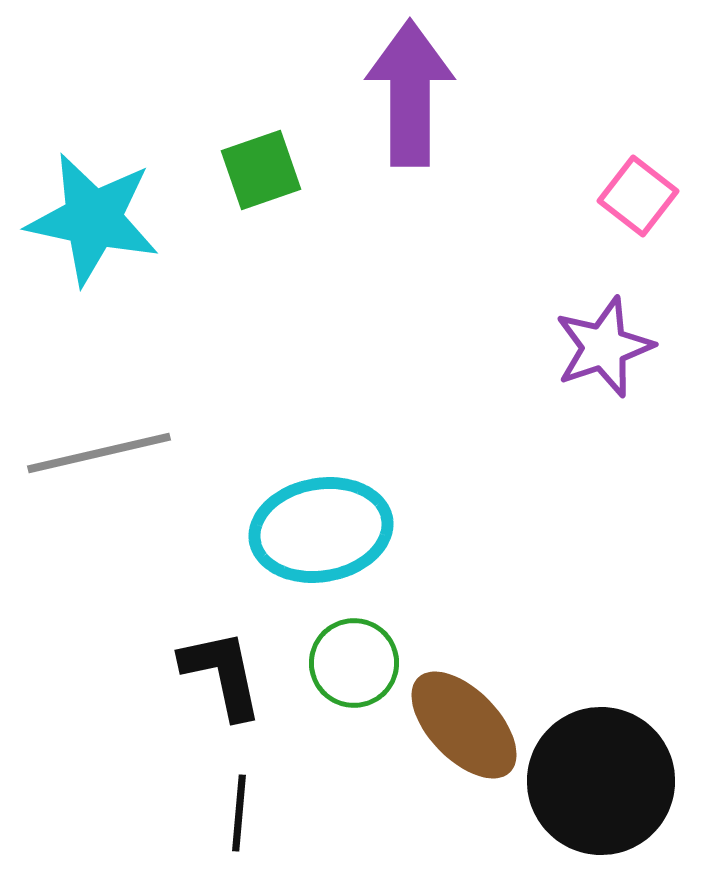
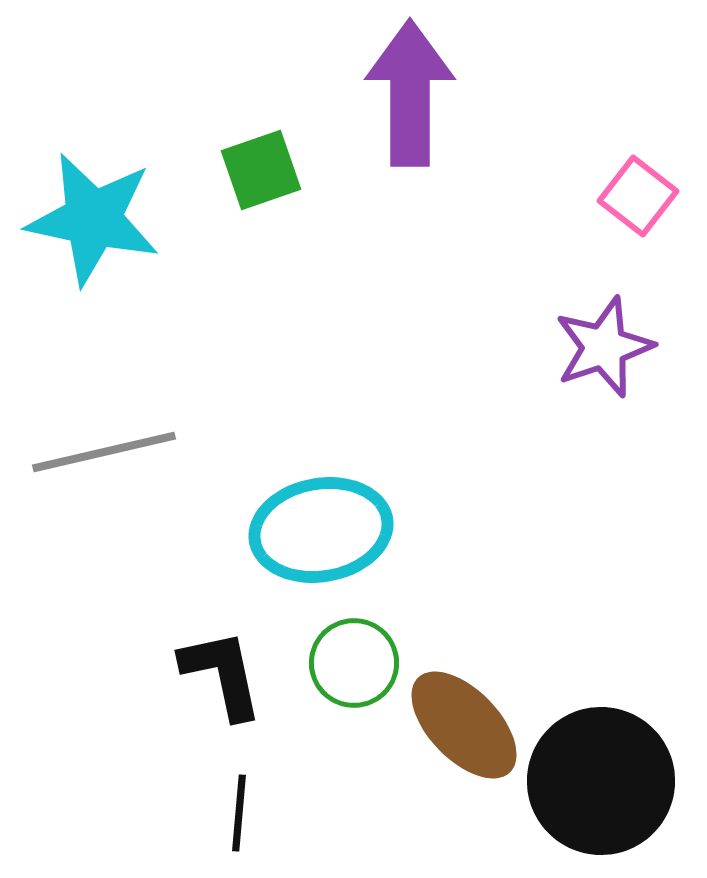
gray line: moved 5 px right, 1 px up
